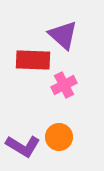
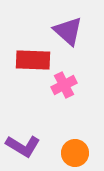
purple triangle: moved 5 px right, 4 px up
orange circle: moved 16 px right, 16 px down
